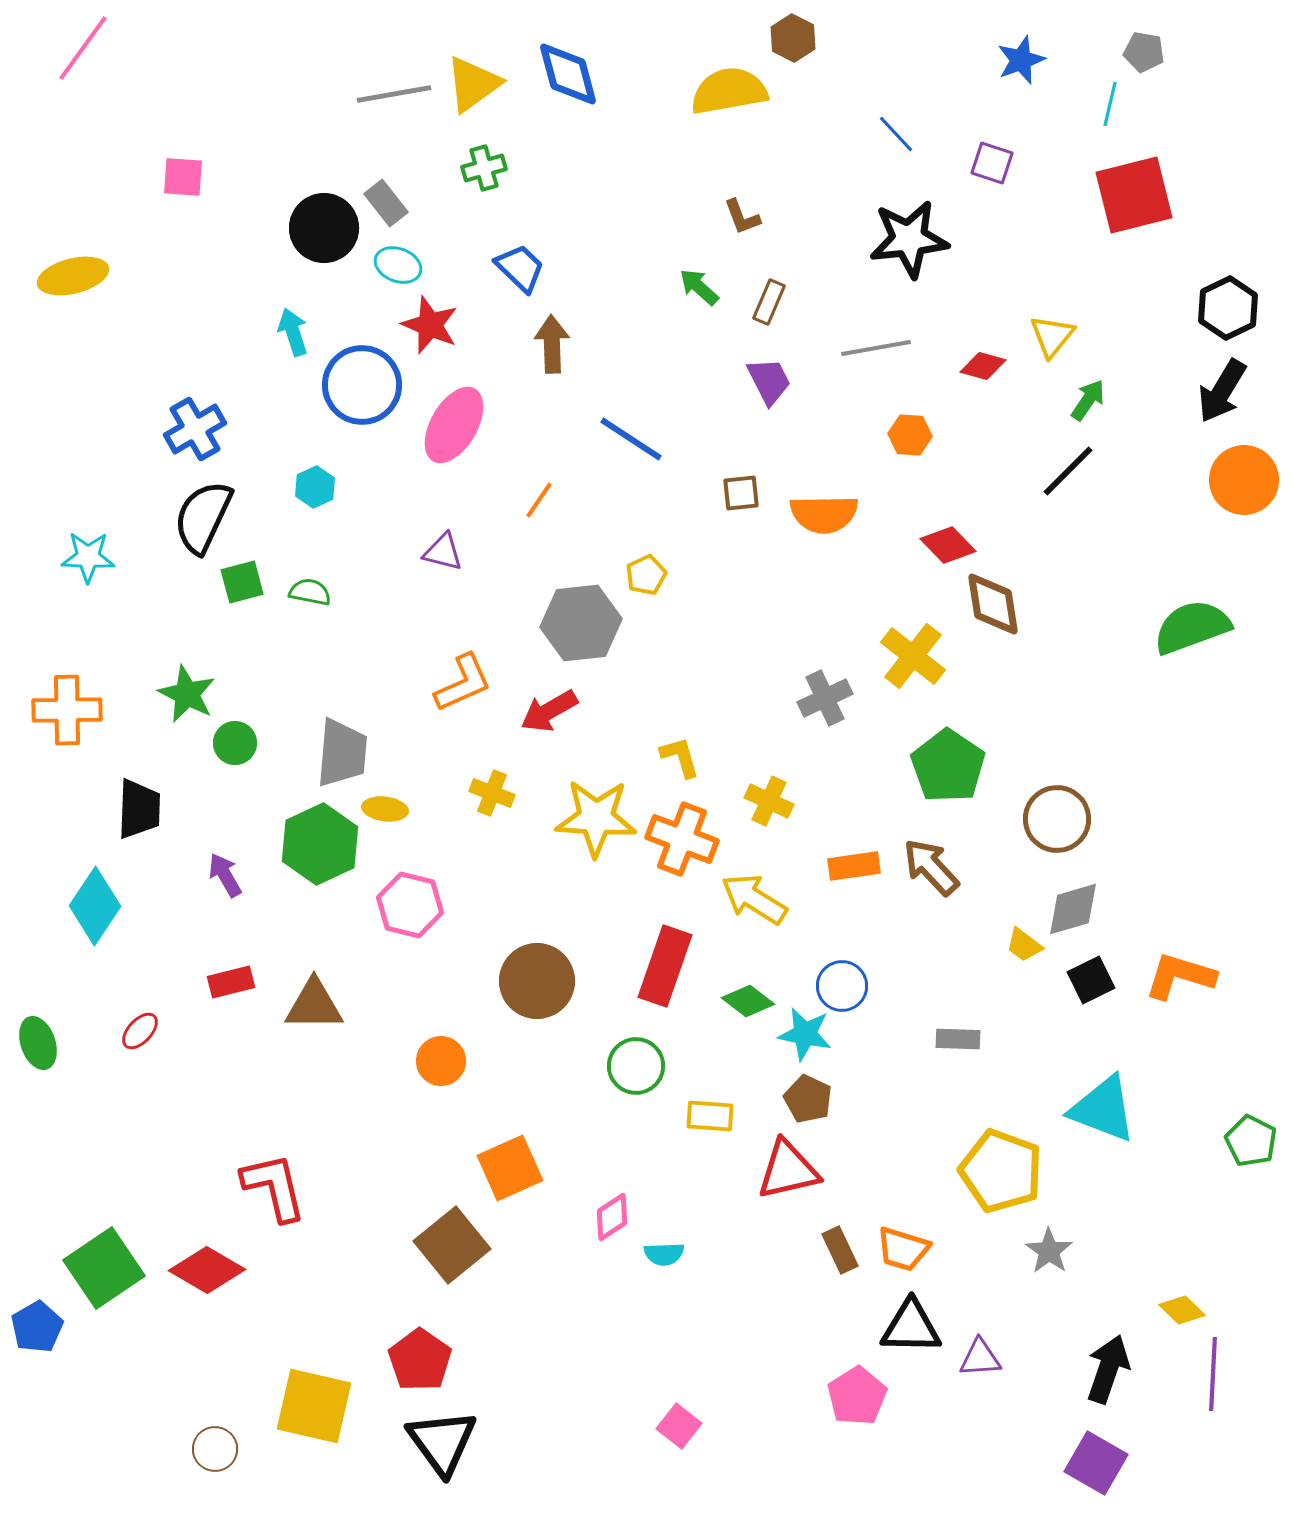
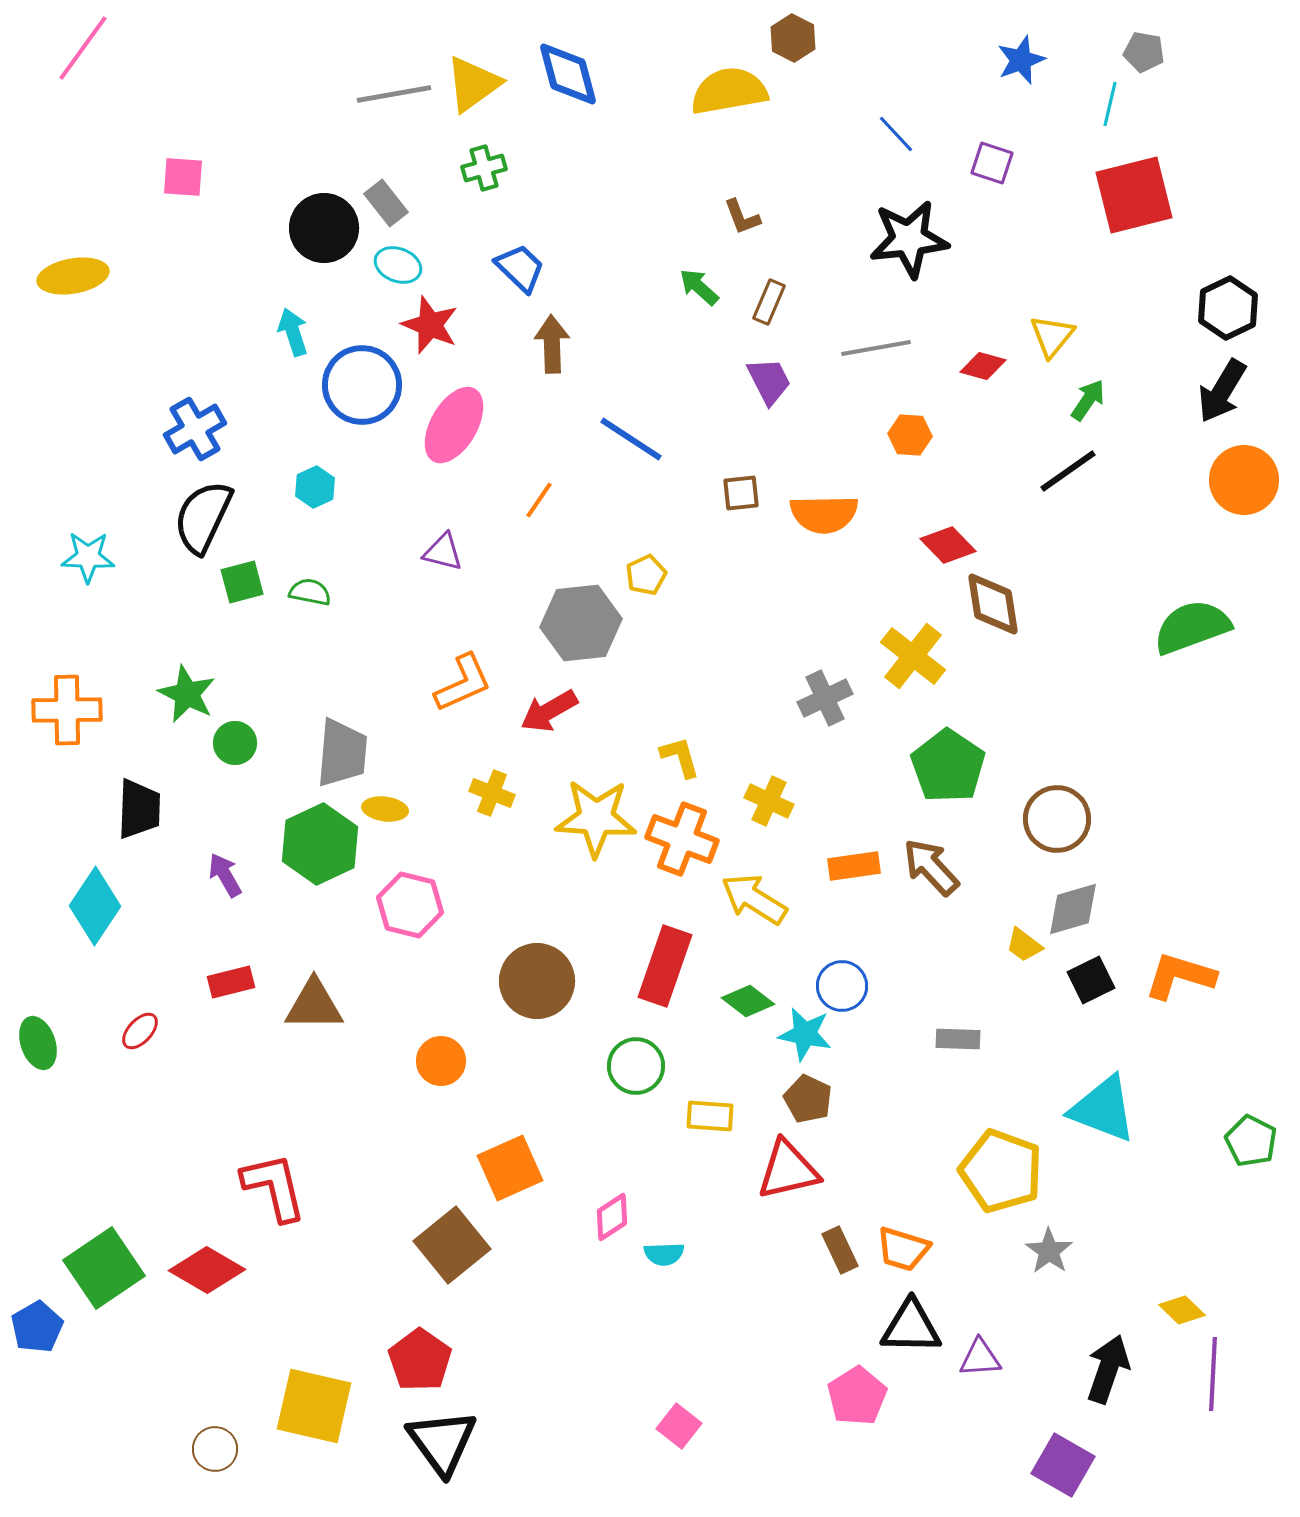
yellow ellipse at (73, 276): rotated 4 degrees clockwise
black line at (1068, 471): rotated 10 degrees clockwise
purple square at (1096, 1463): moved 33 px left, 2 px down
